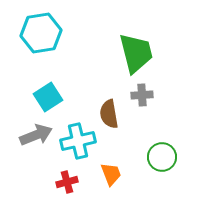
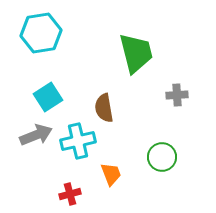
gray cross: moved 35 px right
brown semicircle: moved 5 px left, 6 px up
red cross: moved 3 px right, 12 px down
